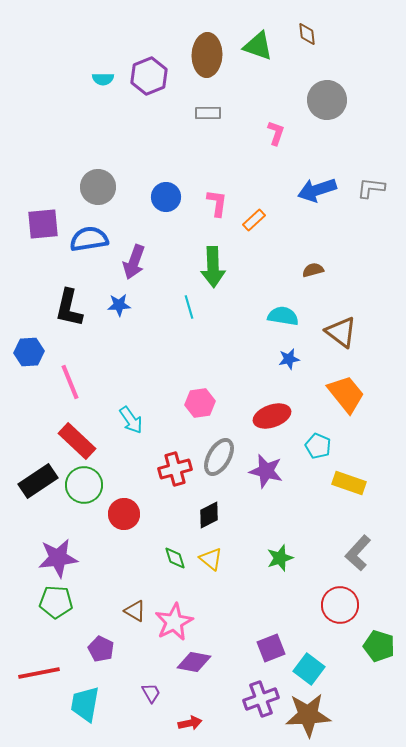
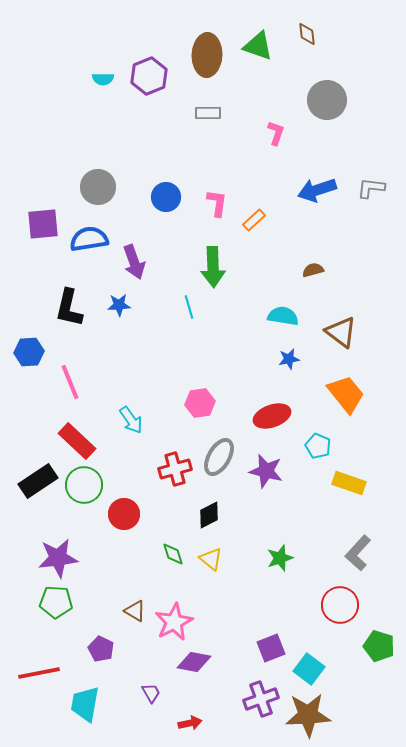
purple arrow at (134, 262): rotated 40 degrees counterclockwise
green diamond at (175, 558): moved 2 px left, 4 px up
